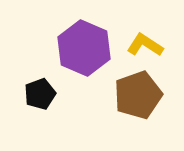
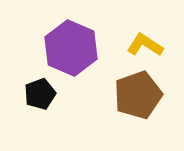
purple hexagon: moved 13 px left
